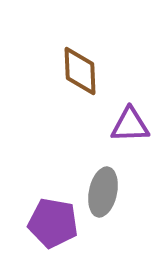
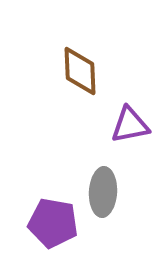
purple triangle: rotated 9 degrees counterclockwise
gray ellipse: rotated 9 degrees counterclockwise
